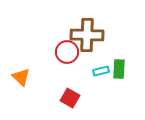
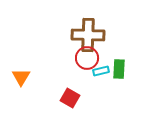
brown cross: moved 1 px right
red circle: moved 20 px right, 6 px down
orange triangle: rotated 18 degrees clockwise
